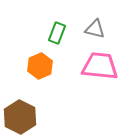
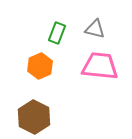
brown hexagon: moved 14 px right
